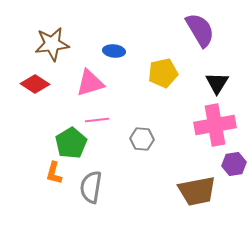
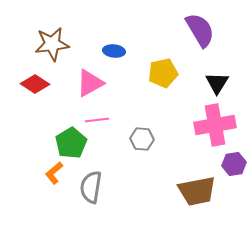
pink triangle: rotated 12 degrees counterclockwise
orange L-shape: rotated 35 degrees clockwise
